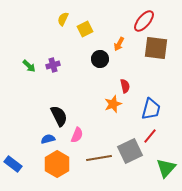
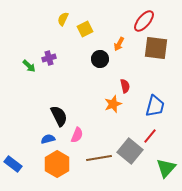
purple cross: moved 4 px left, 7 px up
blue trapezoid: moved 4 px right, 3 px up
gray square: rotated 25 degrees counterclockwise
